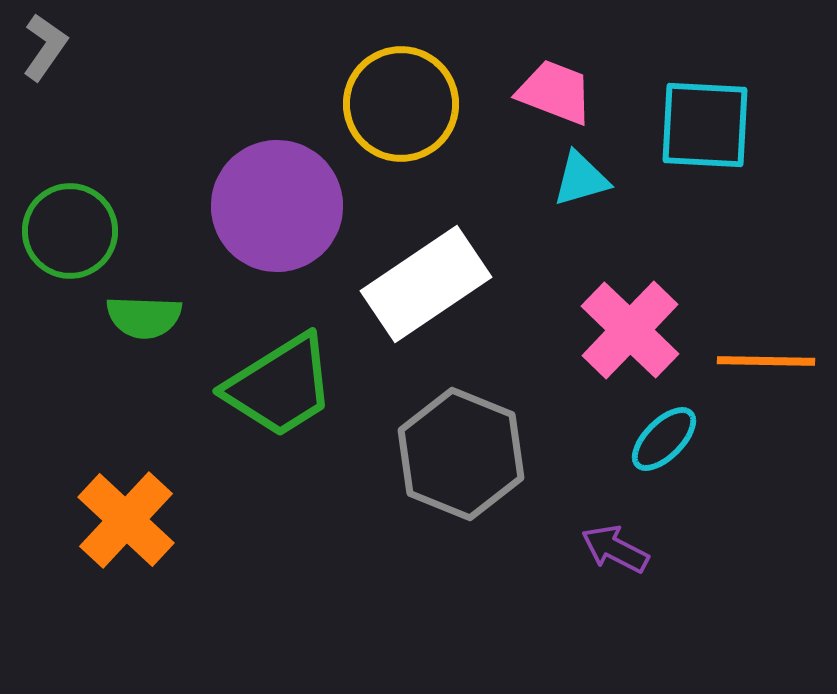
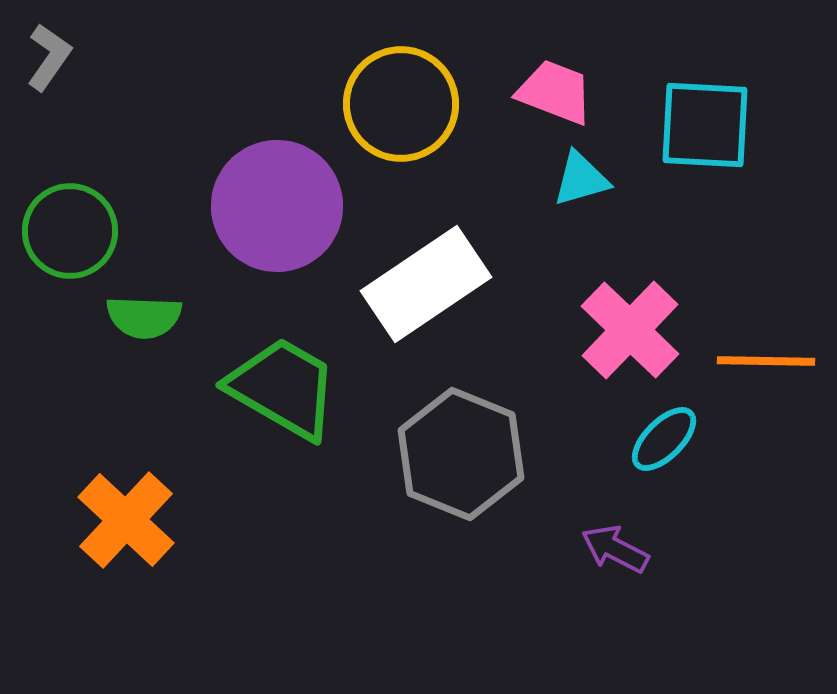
gray L-shape: moved 4 px right, 10 px down
green trapezoid: moved 3 px right, 2 px down; rotated 118 degrees counterclockwise
